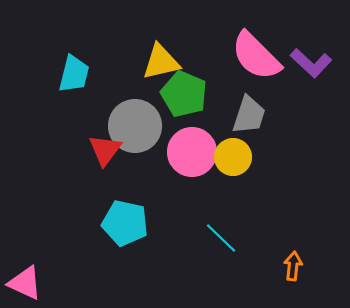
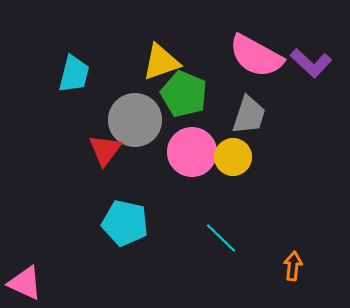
pink semicircle: rotated 16 degrees counterclockwise
yellow triangle: rotated 6 degrees counterclockwise
gray circle: moved 6 px up
